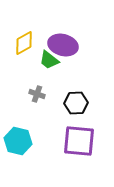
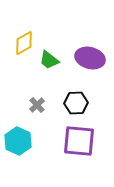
purple ellipse: moved 27 px right, 13 px down
gray cross: moved 11 px down; rotated 28 degrees clockwise
cyan hexagon: rotated 12 degrees clockwise
